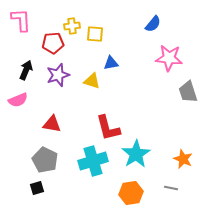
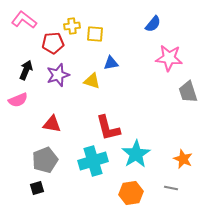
pink L-shape: moved 3 px right; rotated 50 degrees counterclockwise
gray pentagon: rotated 25 degrees clockwise
